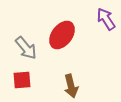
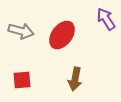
gray arrow: moved 5 px left, 17 px up; rotated 35 degrees counterclockwise
brown arrow: moved 4 px right, 7 px up; rotated 25 degrees clockwise
